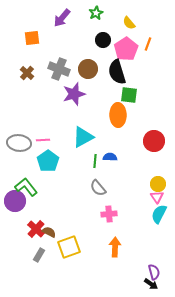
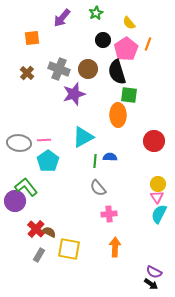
pink line: moved 1 px right
yellow square: moved 2 px down; rotated 30 degrees clockwise
purple semicircle: rotated 133 degrees clockwise
